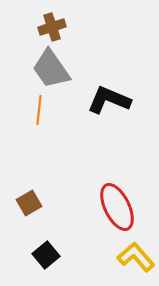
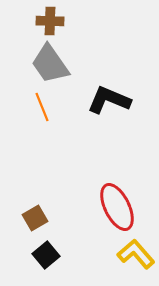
brown cross: moved 2 px left, 6 px up; rotated 20 degrees clockwise
gray trapezoid: moved 1 px left, 5 px up
orange line: moved 3 px right, 3 px up; rotated 28 degrees counterclockwise
brown square: moved 6 px right, 15 px down
yellow L-shape: moved 3 px up
